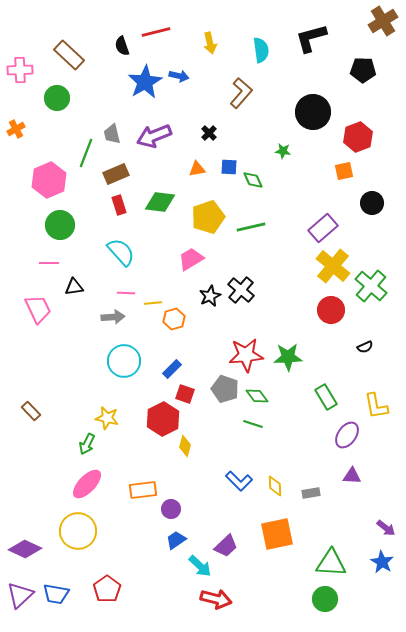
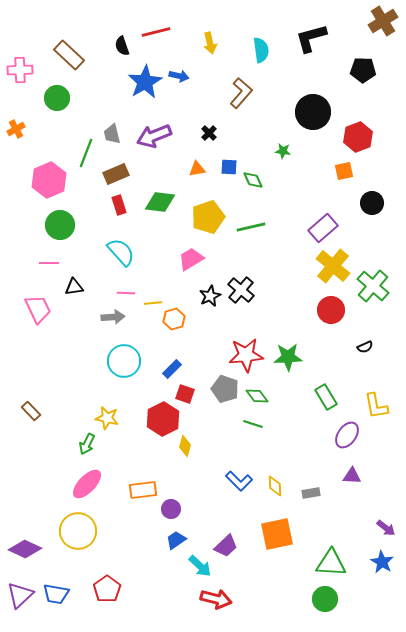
green cross at (371, 286): moved 2 px right
